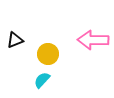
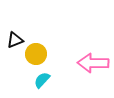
pink arrow: moved 23 px down
yellow circle: moved 12 px left
